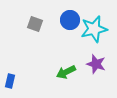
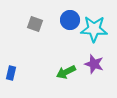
cyan star: rotated 16 degrees clockwise
purple star: moved 2 px left
blue rectangle: moved 1 px right, 8 px up
